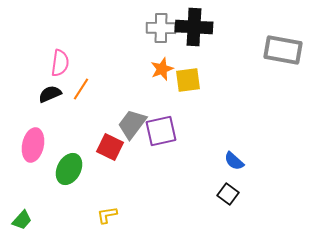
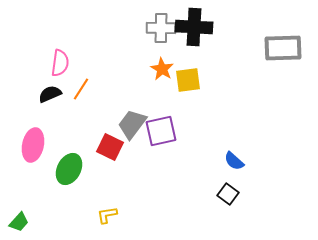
gray rectangle: moved 2 px up; rotated 12 degrees counterclockwise
orange star: rotated 20 degrees counterclockwise
green trapezoid: moved 3 px left, 2 px down
